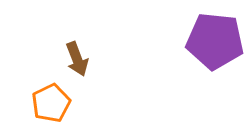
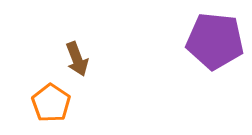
orange pentagon: rotated 12 degrees counterclockwise
